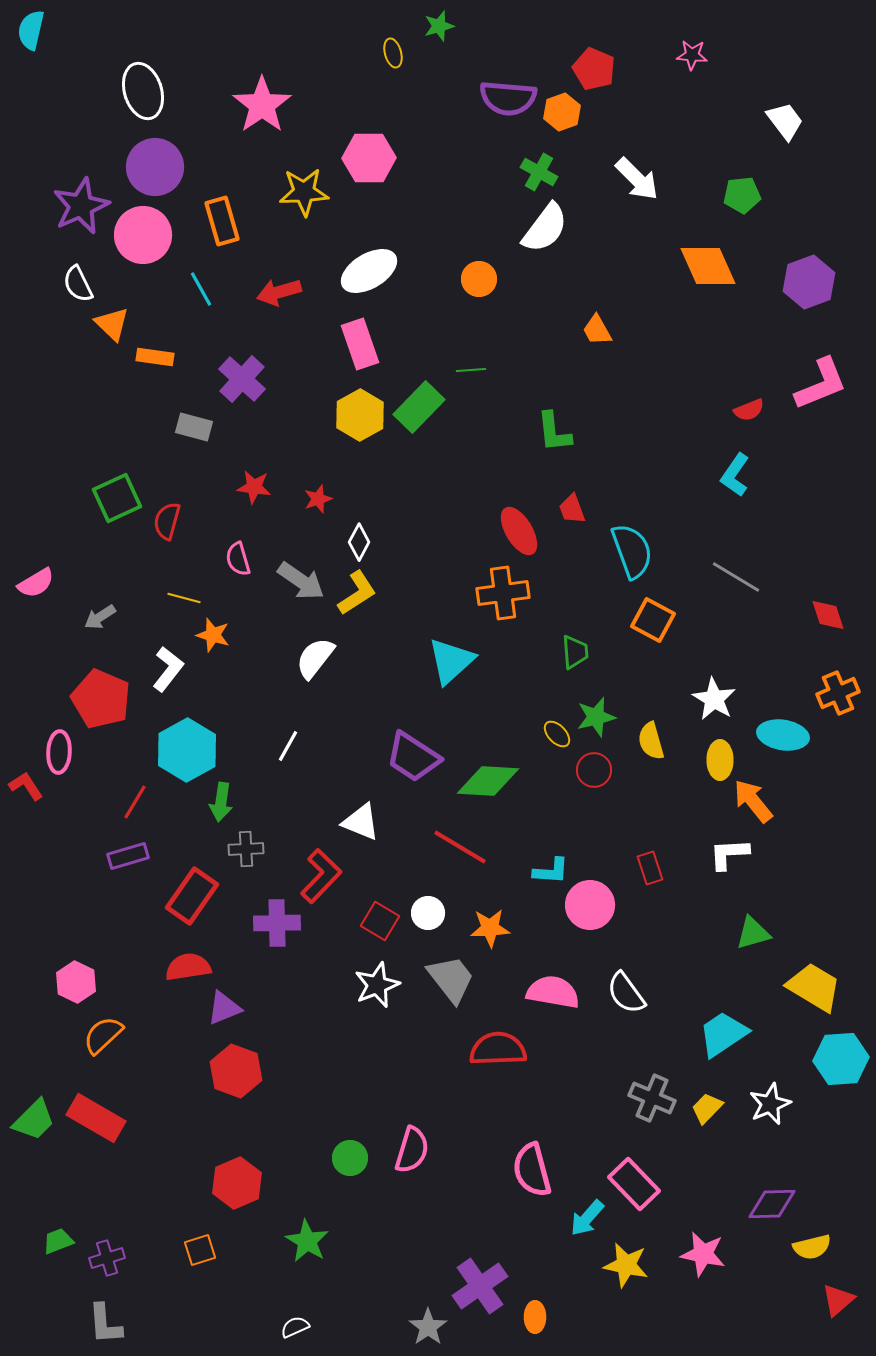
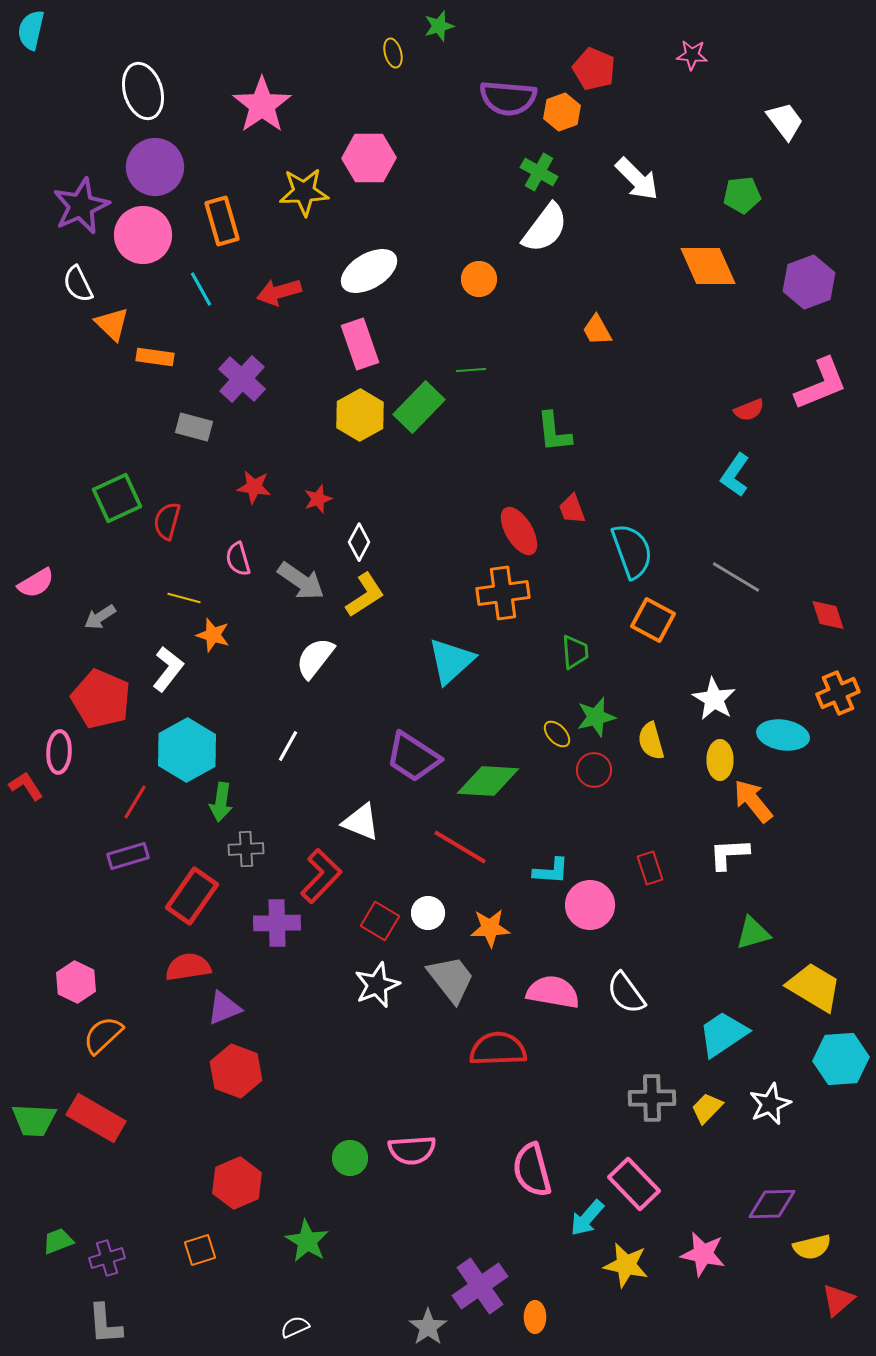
yellow L-shape at (357, 593): moved 8 px right, 2 px down
gray cross at (652, 1098): rotated 24 degrees counterclockwise
green trapezoid at (34, 1120): rotated 48 degrees clockwise
pink semicircle at (412, 1150): rotated 69 degrees clockwise
